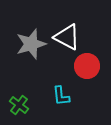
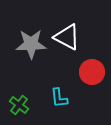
gray star: rotated 16 degrees clockwise
red circle: moved 5 px right, 6 px down
cyan L-shape: moved 2 px left, 2 px down
